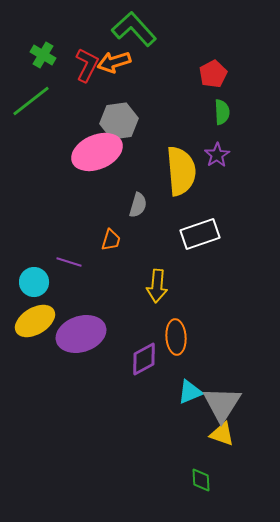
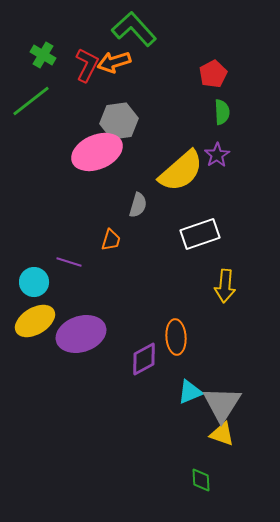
yellow semicircle: rotated 54 degrees clockwise
yellow arrow: moved 68 px right
